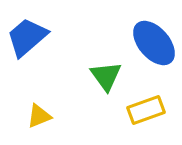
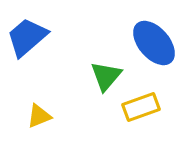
green triangle: rotated 16 degrees clockwise
yellow rectangle: moved 5 px left, 3 px up
